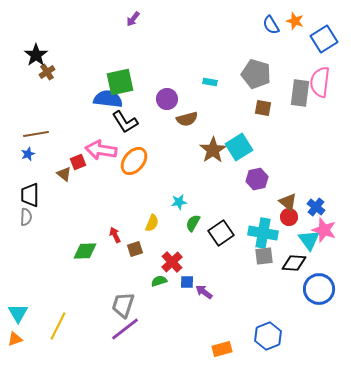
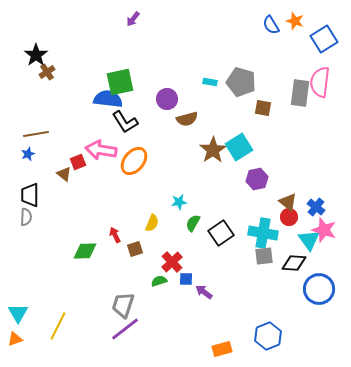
gray pentagon at (256, 74): moved 15 px left, 8 px down
blue square at (187, 282): moved 1 px left, 3 px up
